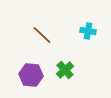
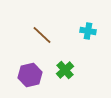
purple hexagon: moved 1 px left; rotated 20 degrees counterclockwise
